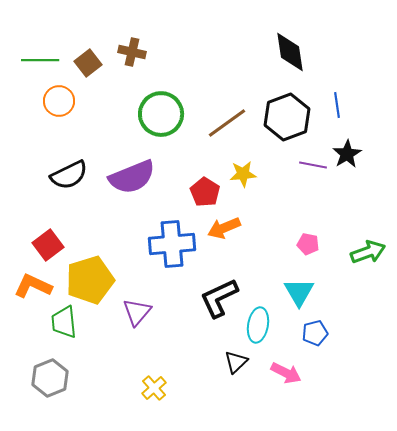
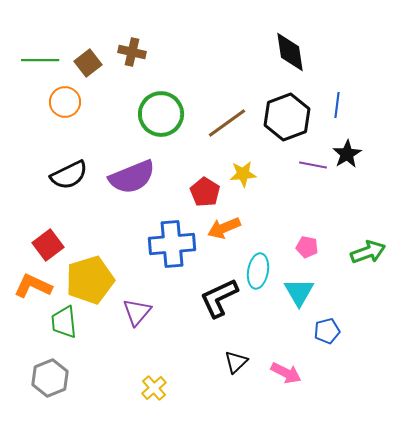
orange circle: moved 6 px right, 1 px down
blue line: rotated 15 degrees clockwise
pink pentagon: moved 1 px left, 3 px down
cyan ellipse: moved 54 px up
blue pentagon: moved 12 px right, 2 px up
